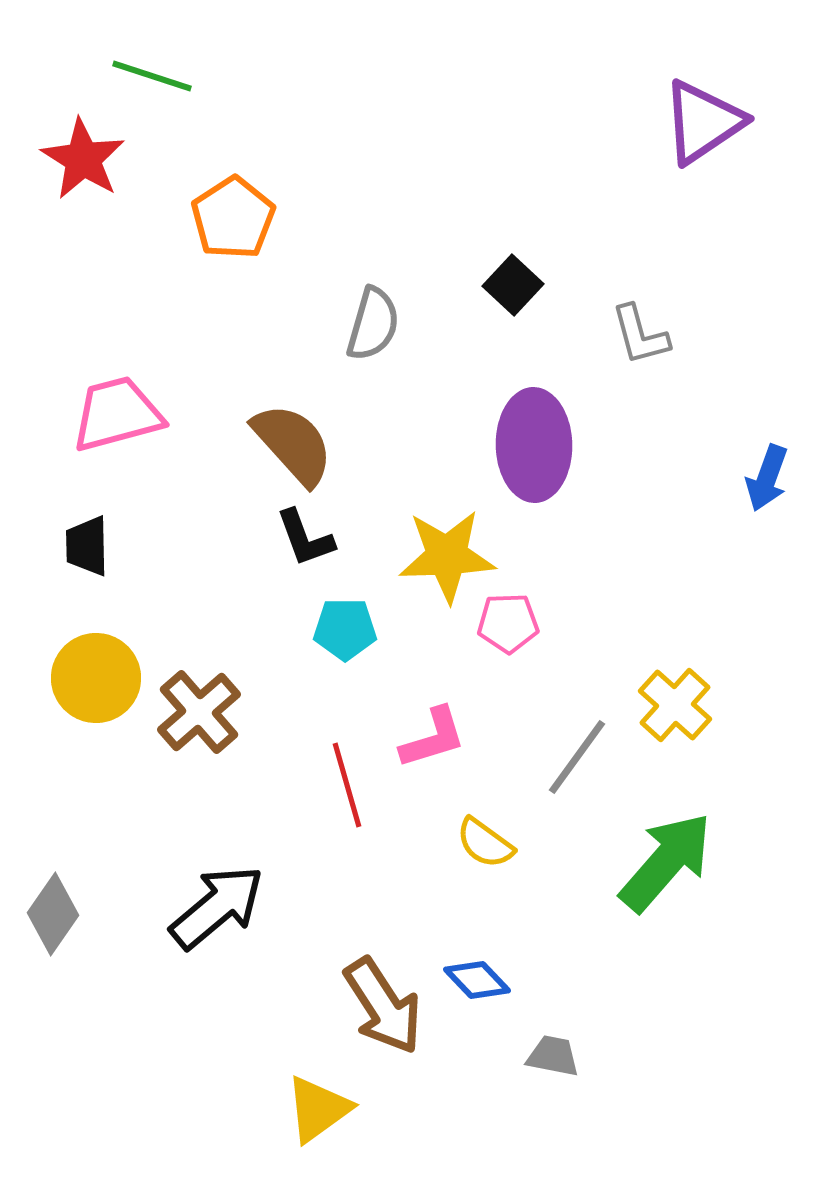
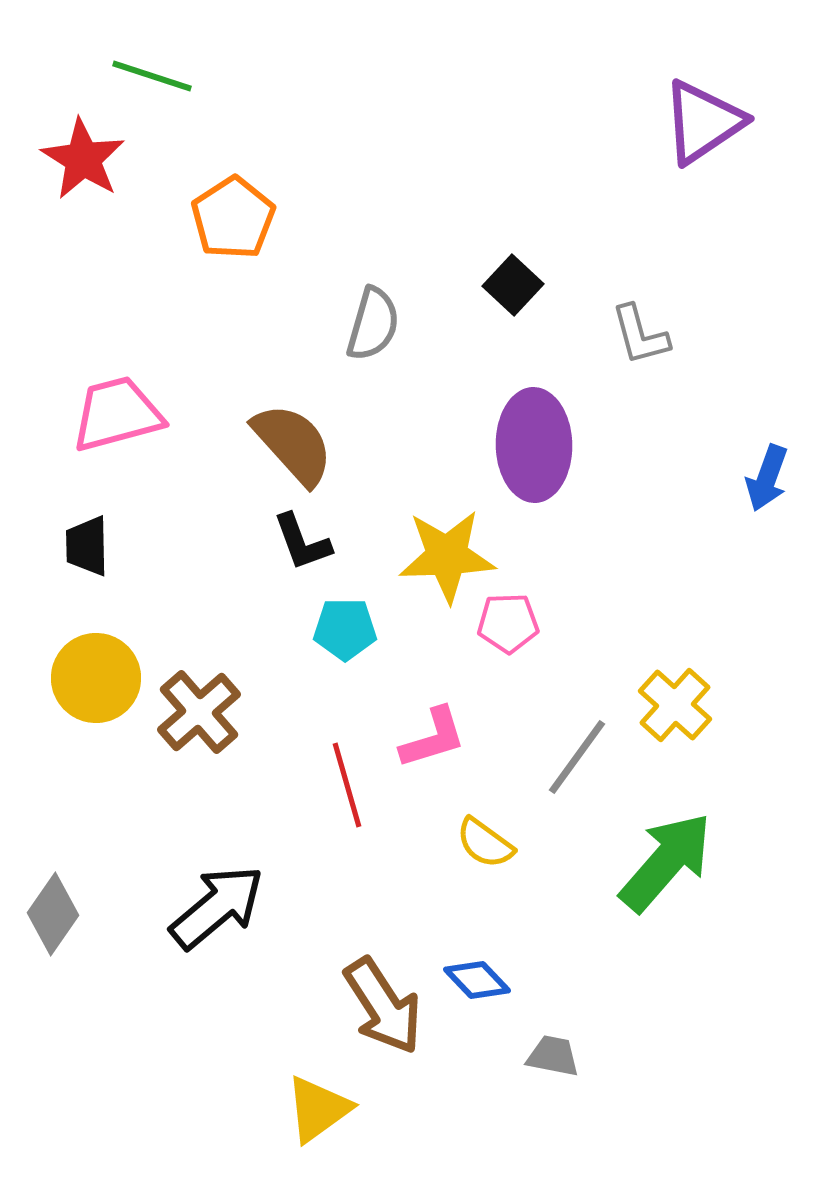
black L-shape: moved 3 px left, 4 px down
